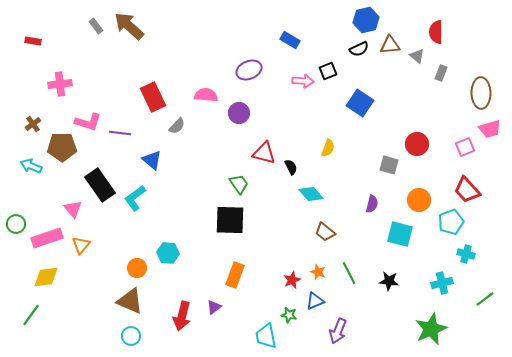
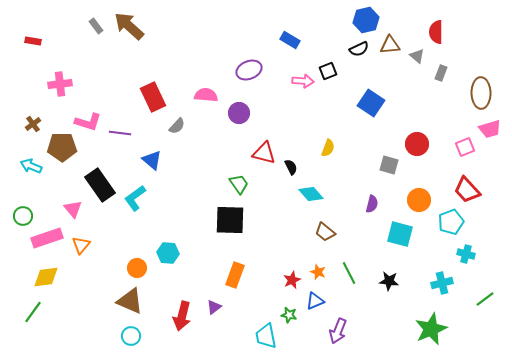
blue square at (360, 103): moved 11 px right
green circle at (16, 224): moved 7 px right, 8 px up
green line at (31, 315): moved 2 px right, 3 px up
